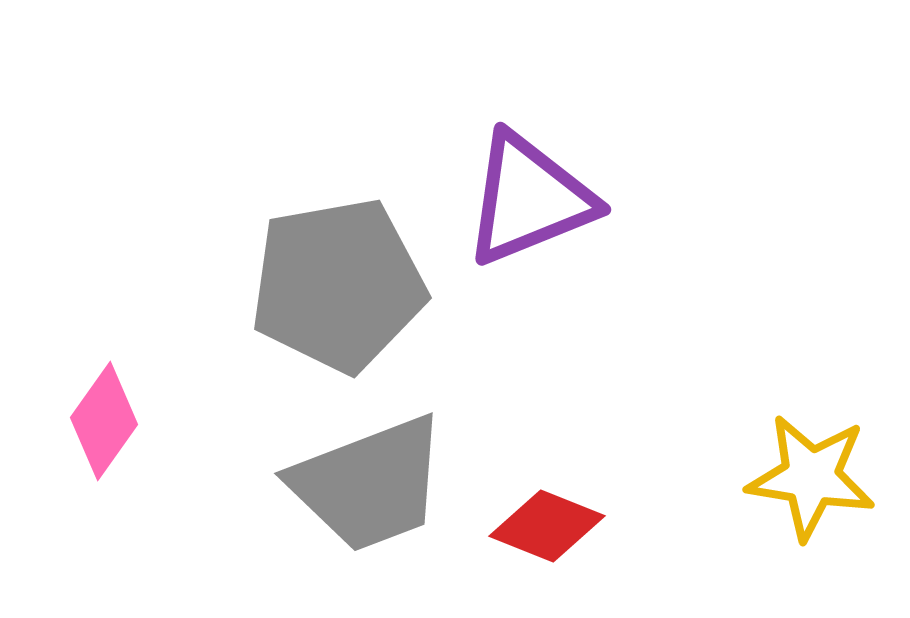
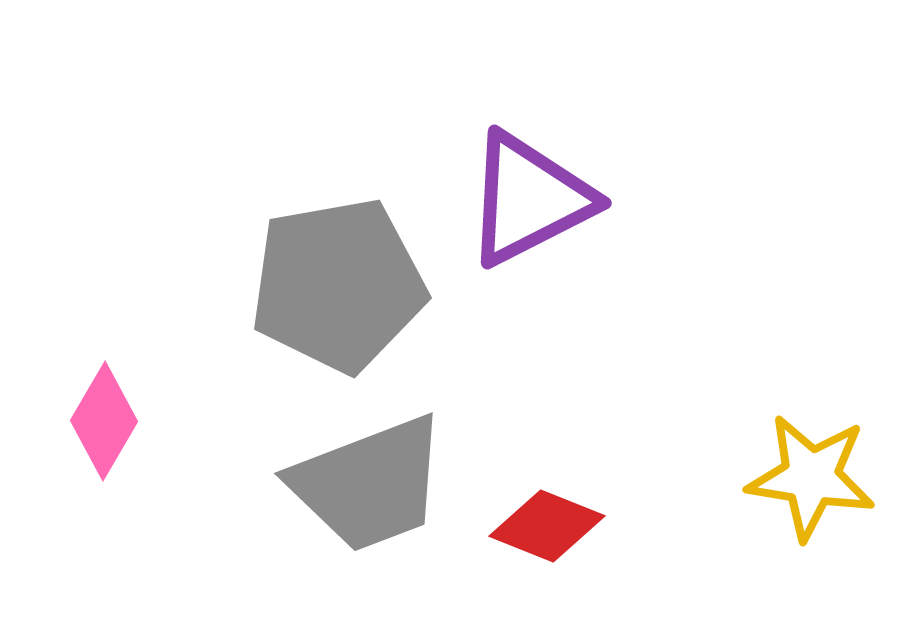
purple triangle: rotated 5 degrees counterclockwise
pink diamond: rotated 5 degrees counterclockwise
